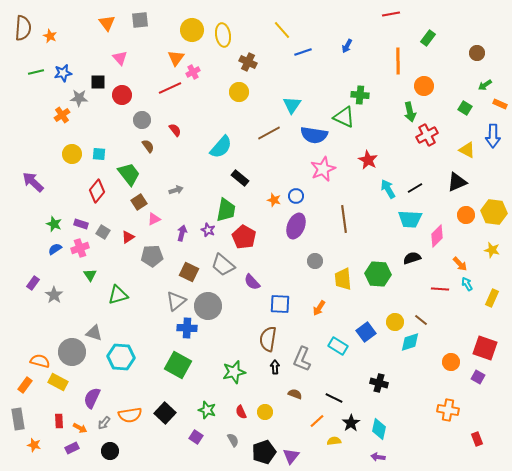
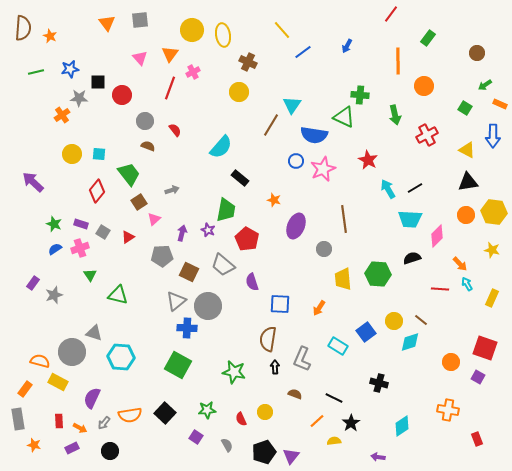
red line at (391, 14): rotated 42 degrees counterclockwise
blue line at (303, 52): rotated 18 degrees counterclockwise
pink triangle at (120, 58): moved 20 px right
orange triangle at (176, 58): moved 6 px left, 4 px up
blue star at (63, 73): moved 7 px right, 4 px up
red line at (170, 88): rotated 45 degrees counterclockwise
green arrow at (410, 112): moved 15 px left, 3 px down
gray circle at (142, 120): moved 3 px right, 1 px down
brown line at (269, 133): moved 2 px right, 8 px up; rotated 30 degrees counterclockwise
brown semicircle at (148, 146): rotated 32 degrees counterclockwise
black triangle at (457, 182): moved 11 px right; rotated 15 degrees clockwise
gray arrow at (176, 190): moved 4 px left
blue circle at (296, 196): moved 35 px up
pink triangle at (154, 219): rotated 16 degrees counterclockwise
red pentagon at (244, 237): moved 3 px right, 2 px down
gray pentagon at (152, 256): moved 10 px right
gray circle at (315, 261): moved 9 px right, 12 px up
purple semicircle at (252, 282): rotated 24 degrees clockwise
gray star at (54, 295): rotated 18 degrees clockwise
green triangle at (118, 295): rotated 30 degrees clockwise
yellow circle at (395, 322): moved 1 px left, 1 px up
green star at (234, 372): rotated 25 degrees clockwise
orange rectangle at (25, 385): moved 4 px down
green star at (207, 410): rotated 24 degrees counterclockwise
red semicircle at (241, 412): moved 7 px down
cyan diamond at (379, 429): moved 23 px right, 3 px up; rotated 45 degrees clockwise
gray semicircle at (233, 440): moved 6 px left, 5 px down
